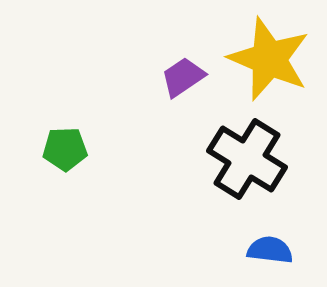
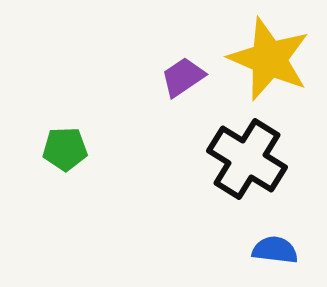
blue semicircle: moved 5 px right
